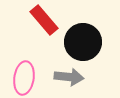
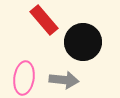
gray arrow: moved 5 px left, 3 px down
